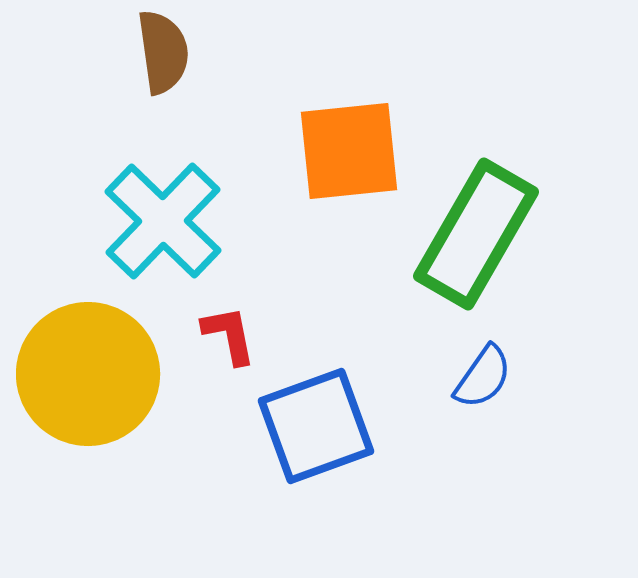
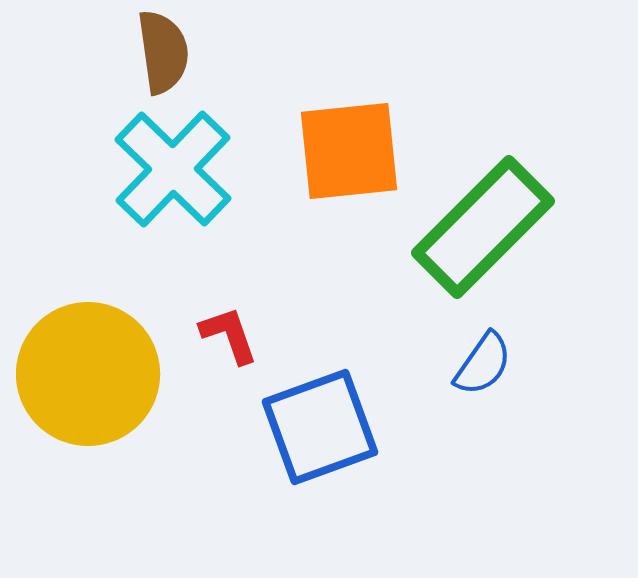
cyan cross: moved 10 px right, 52 px up
green rectangle: moved 7 px right, 7 px up; rotated 15 degrees clockwise
red L-shape: rotated 8 degrees counterclockwise
blue semicircle: moved 13 px up
blue square: moved 4 px right, 1 px down
